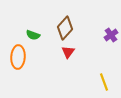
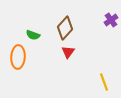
purple cross: moved 15 px up
